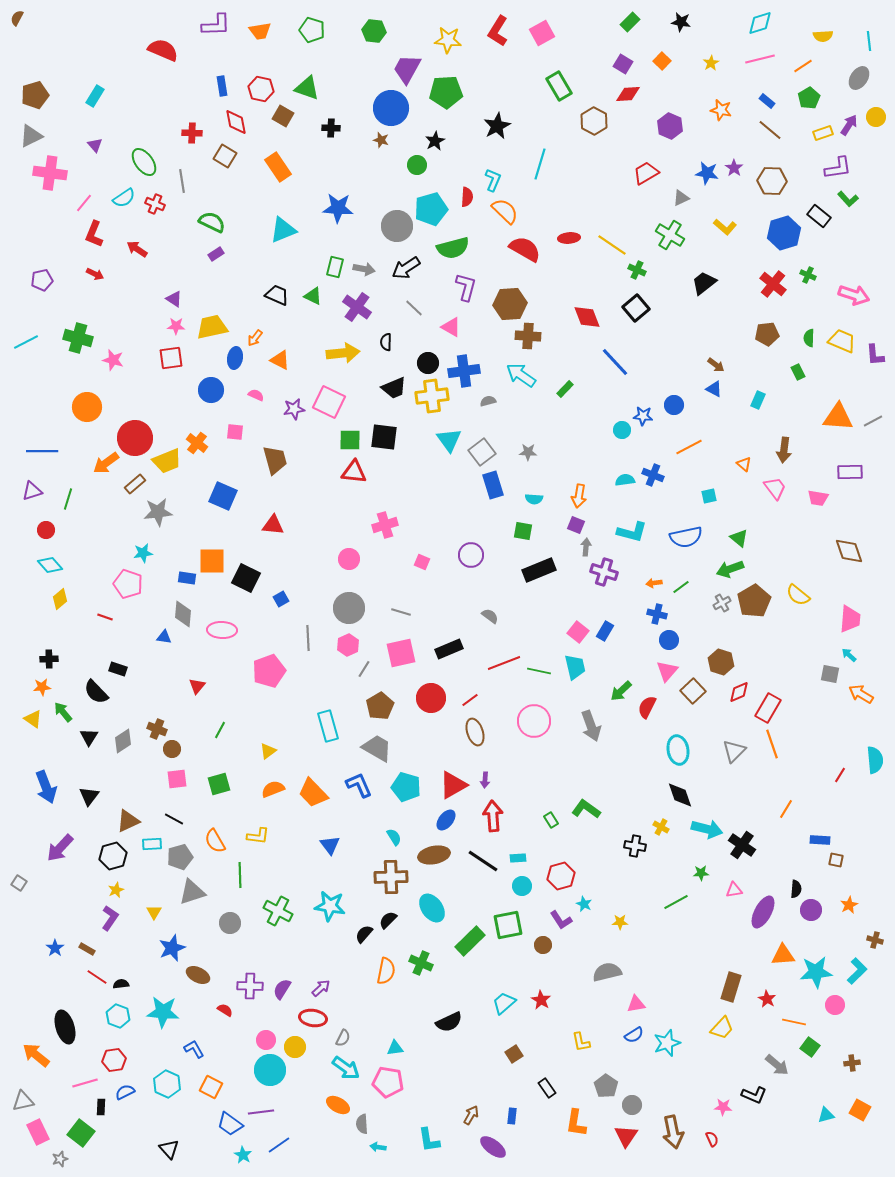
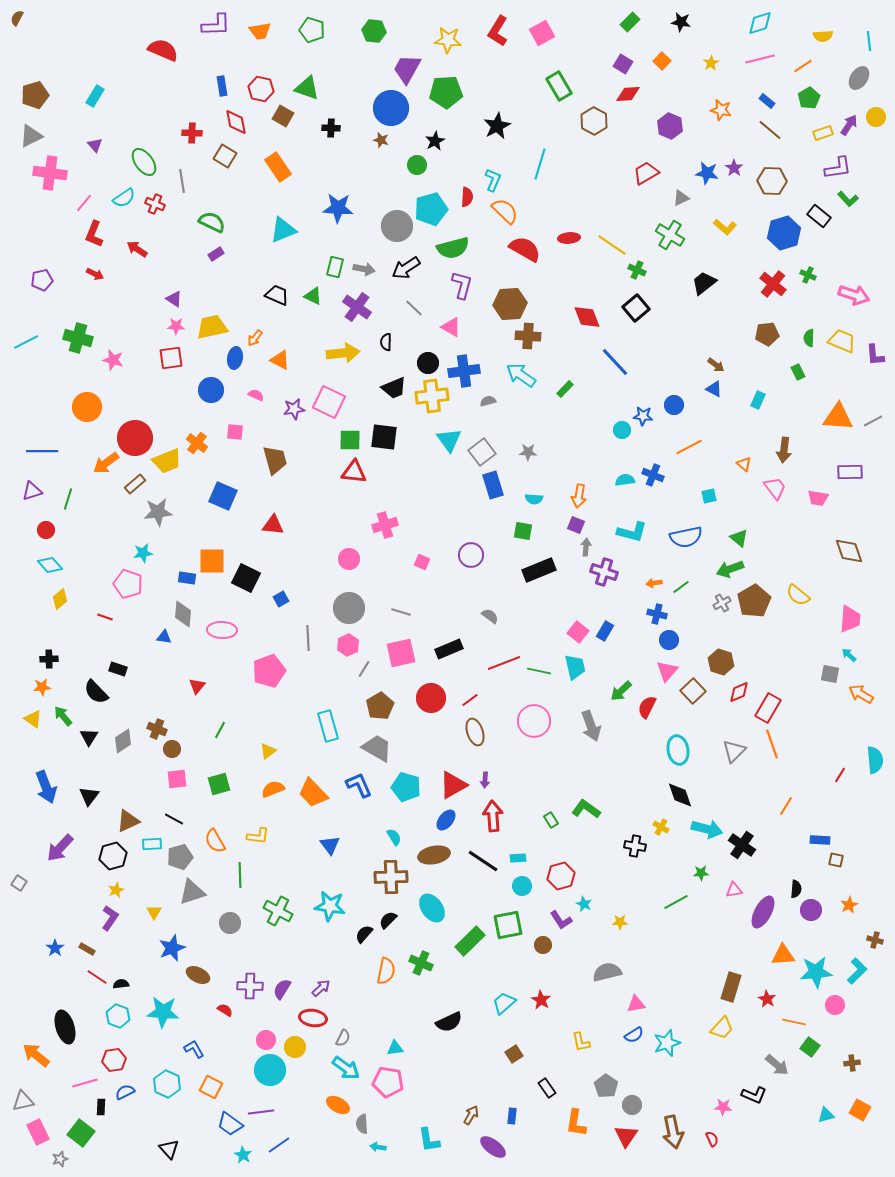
purple L-shape at (466, 287): moved 4 px left, 2 px up
green arrow at (63, 712): moved 4 px down
orange line at (786, 809): moved 3 px up
